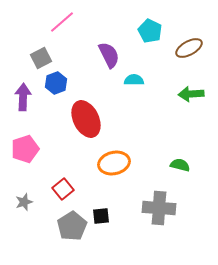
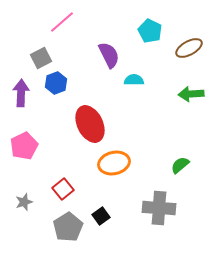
purple arrow: moved 2 px left, 4 px up
red ellipse: moved 4 px right, 5 px down
pink pentagon: moved 1 px left, 3 px up; rotated 8 degrees counterclockwise
green semicircle: rotated 54 degrees counterclockwise
black square: rotated 30 degrees counterclockwise
gray pentagon: moved 4 px left, 1 px down
